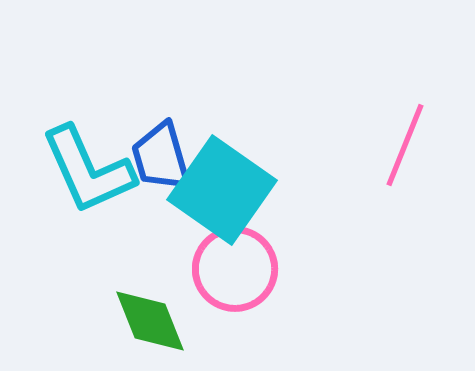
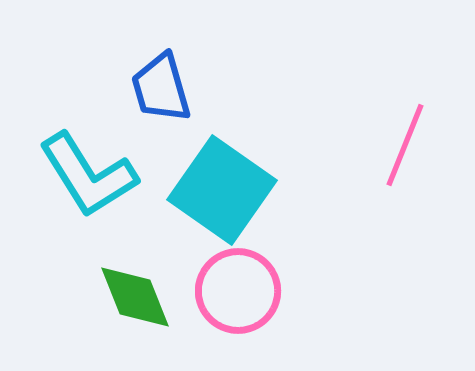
blue trapezoid: moved 69 px up
cyan L-shape: moved 5 px down; rotated 8 degrees counterclockwise
pink circle: moved 3 px right, 22 px down
green diamond: moved 15 px left, 24 px up
